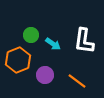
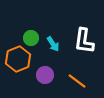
green circle: moved 3 px down
cyan arrow: rotated 21 degrees clockwise
orange hexagon: moved 1 px up
